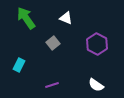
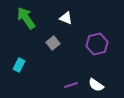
purple hexagon: rotated 20 degrees clockwise
purple line: moved 19 px right
